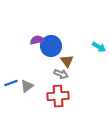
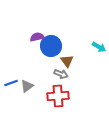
purple semicircle: moved 3 px up
